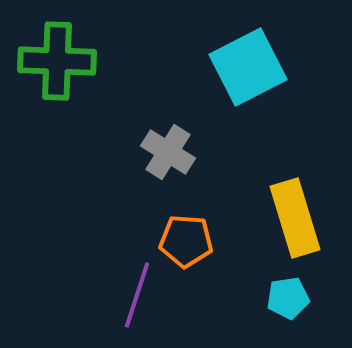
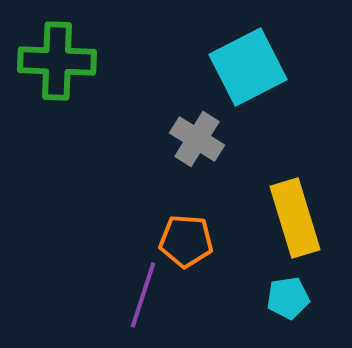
gray cross: moved 29 px right, 13 px up
purple line: moved 6 px right
